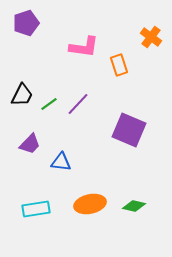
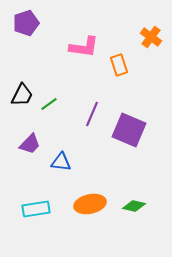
purple line: moved 14 px right, 10 px down; rotated 20 degrees counterclockwise
